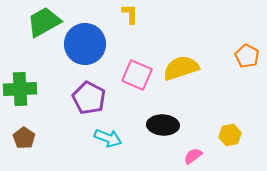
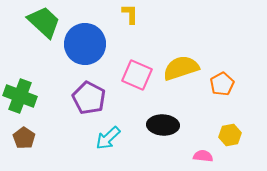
green trapezoid: rotated 72 degrees clockwise
orange pentagon: moved 25 px left, 28 px down; rotated 15 degrees clockwise
green cross: moved 7 px down; rotated 24 degrees clockwise
cyan arrow: rotated 116 degrees clockwise
pink semicircle: moved 10 px right; rotated 42 degrees clockwise
